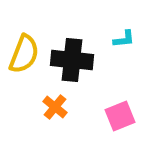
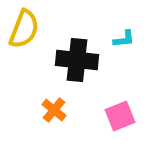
yellow semicircle: moved 25 px up
black cross: moved 5 px right
orange cross: moved 1 px left, 3 px down
